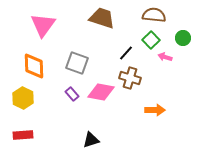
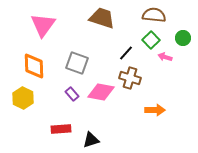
red rectangle: moved 38 px right, 6 px up
